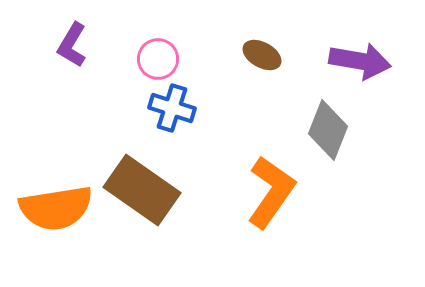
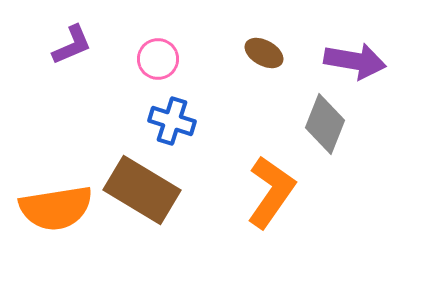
purple L-shape: rotated 144 degrees counterclockwise
brown ellipse: moved 2 px right, 2 px up
purple arrow: moved 5 px left
blue cross: moved 13 px down
gray diamond: moved 3 px left, 6 px up
brown rectangle: rotated 4 degrees counterclockwise
